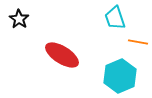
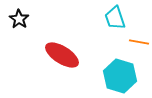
orange line: moved 1 px right
cyan hexagon: rotated 20 degrees counterclockwise
